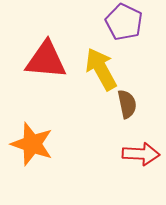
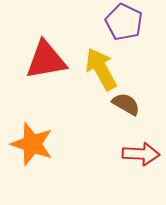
red triangle: rotated 15 degrees counterclockwise
brown semicircle: moved 1 px left; rotated 48 degrees counterclockwise
